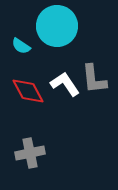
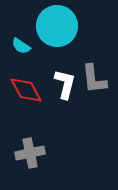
white L-shape: rotated 48 degrees clockwise
red diamond: moved 2 px left, 1 px up
